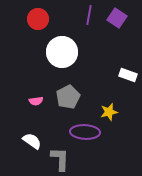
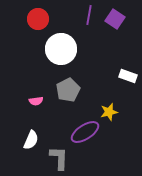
purple square: moved 2 px left, 1 px down
white circle: moved 1 px left, 3 px up
white rectangle: moved 1 px down
gray pentagon: moved 7 px up
purple ellipse: rotated 36 degrees counterclockwise
white semicircle: moved 1 px left, 1 px up; rotated 78 degrees clockwise
gray L-shape: moved 1 px left, 1 px up
